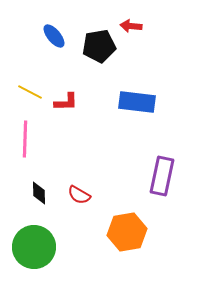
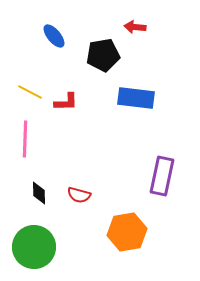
red arrow: moved 4 px right, 1 px down
black pentagon: moved 4 px right, 9 px down
blue rectangle: moved 1 px left, 4 px up
red semicircle: rotated 15 degrees counterclockwise
